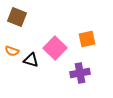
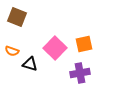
orange square: moved 3 px left, 5 px down
black triangle: moved 1 px left, 4 px down
